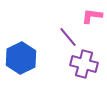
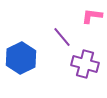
purple line: moved 6 px left
purple cross: moved 1 px right
